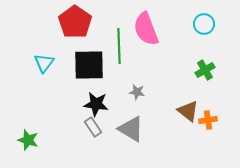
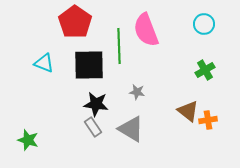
pink semicircle: moved 1 px down
cyan triangle: rotated 45 degrees counterclockwise
